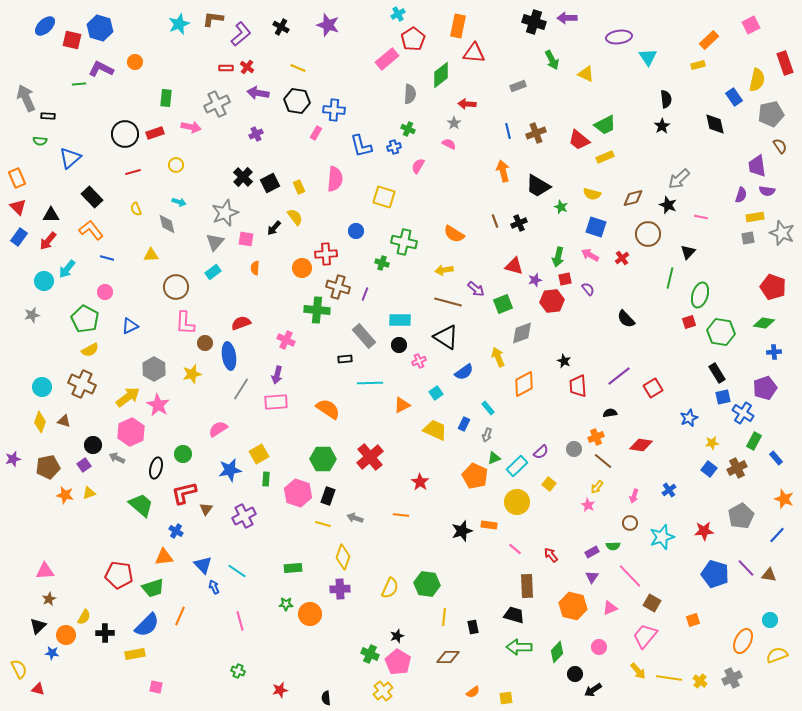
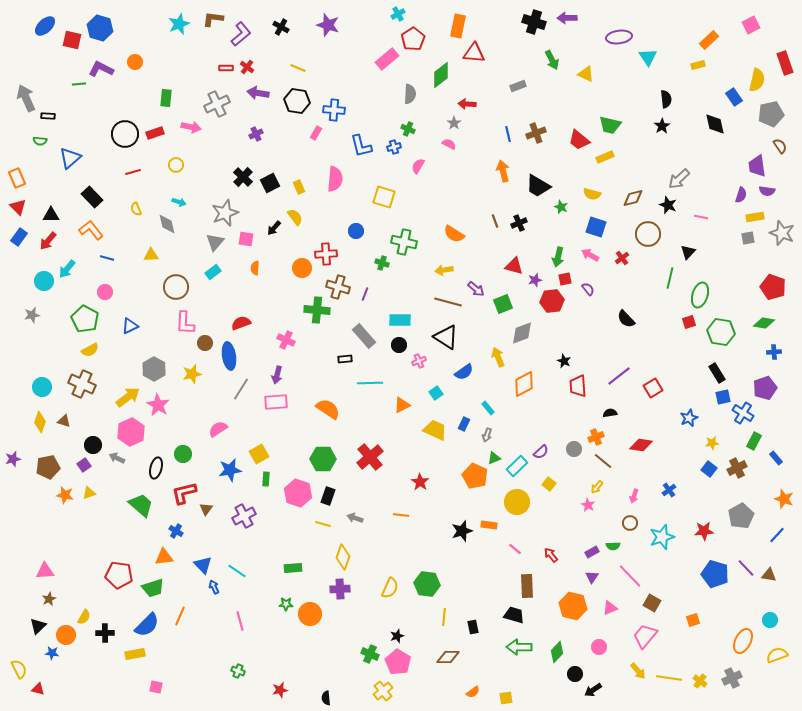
green trapezoid at (605, 125): moved 5 px right; rotated 40 degrees clockwise
blue line at (508, 131): moved 3 px down
